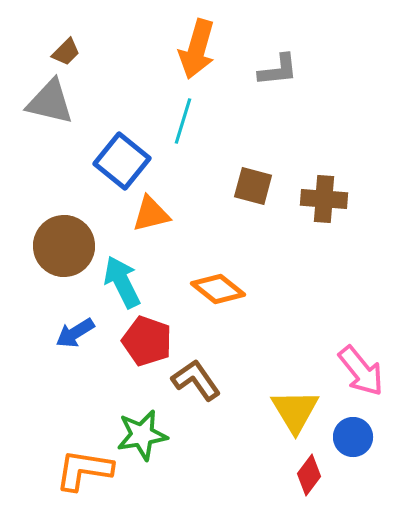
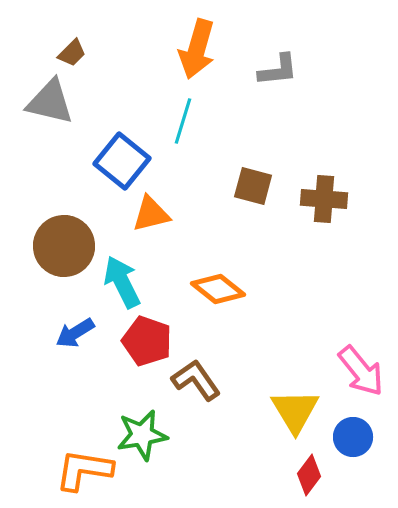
brown trapezoid: moved 6 px right, 1 px down
